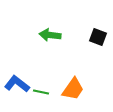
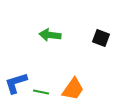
black square: moved 3 px right, 1 px down
blue L-shape: moved 1 px left, 1 px up; rotated 55 degrees counterclockwise
